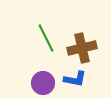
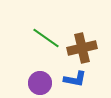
green line: rotated 28 degrees counterclockwise
purple circle: moved 3 px left
